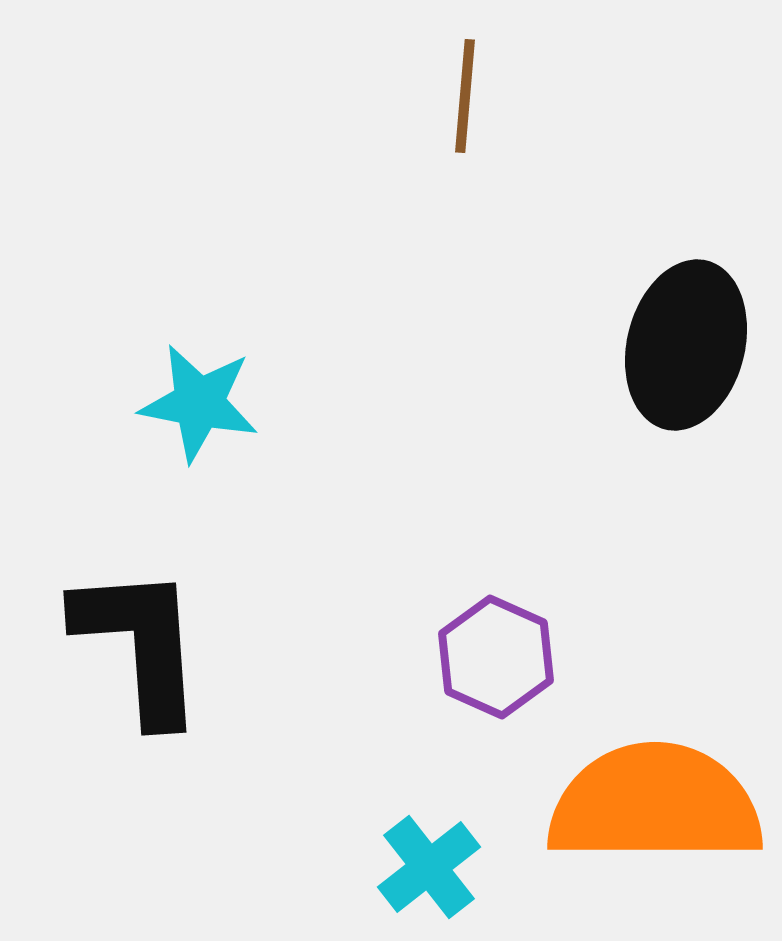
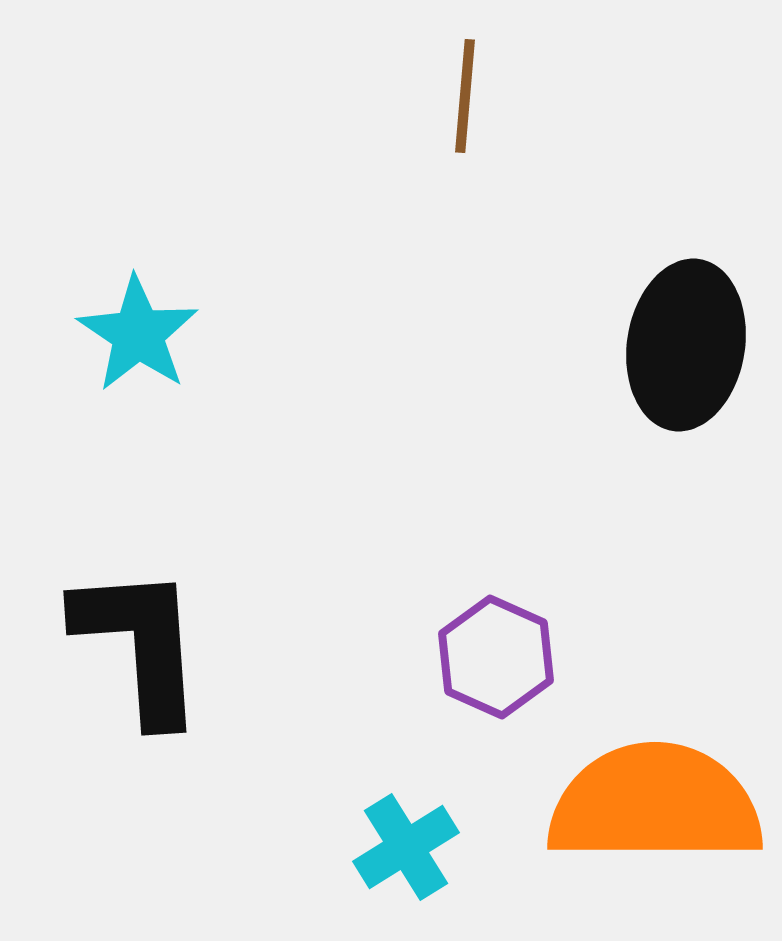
black ellipse: rotated 5 degrees counterclockwise
cyan star: moved 61 px left, 69 px up; rotated 23 degrees clockwise
cyan cross: moved 23 px left, 20 px up; rotated 6 degrees clockwise
